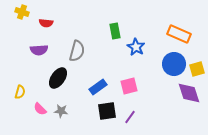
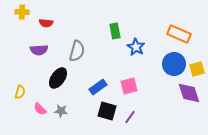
yellow cross: rotated 16 degrees counterclockwise
black square: rotated 24 degrees clockwise
